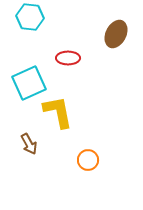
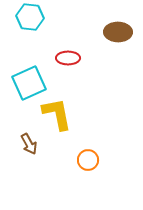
brown ellipse: moved 2 px right, 2 px up; rotated 64 degrees clockwise
yellow L-shape: moved 1 px left, 2 px down
